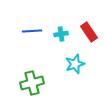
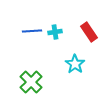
cyan cross: moved 6 px left, 2 px up
cyan star: rotated 18 degrees counterclockwise
green cross: moved 1 px left, 1 px up; rotated 30 degrees counterclockwise
